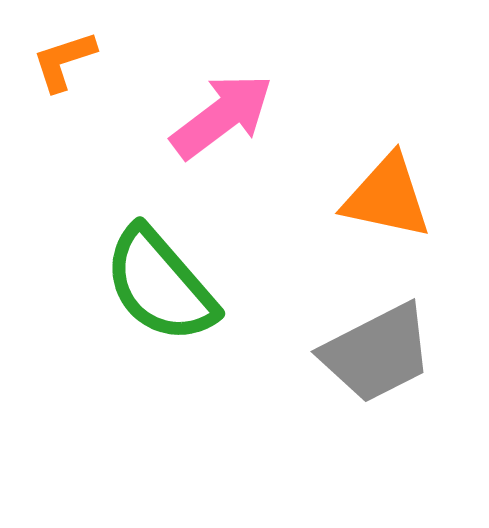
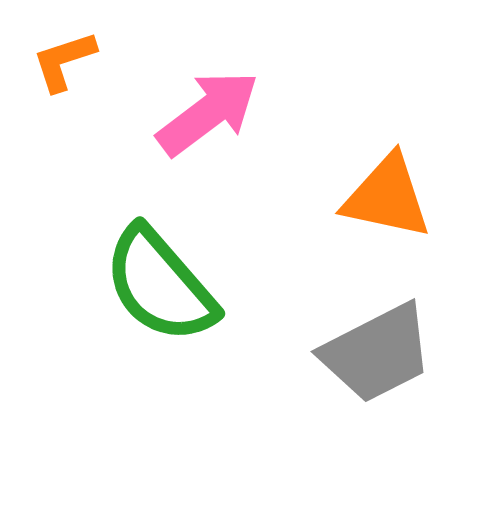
pink arrow: moved 14 px left, 3 px up
